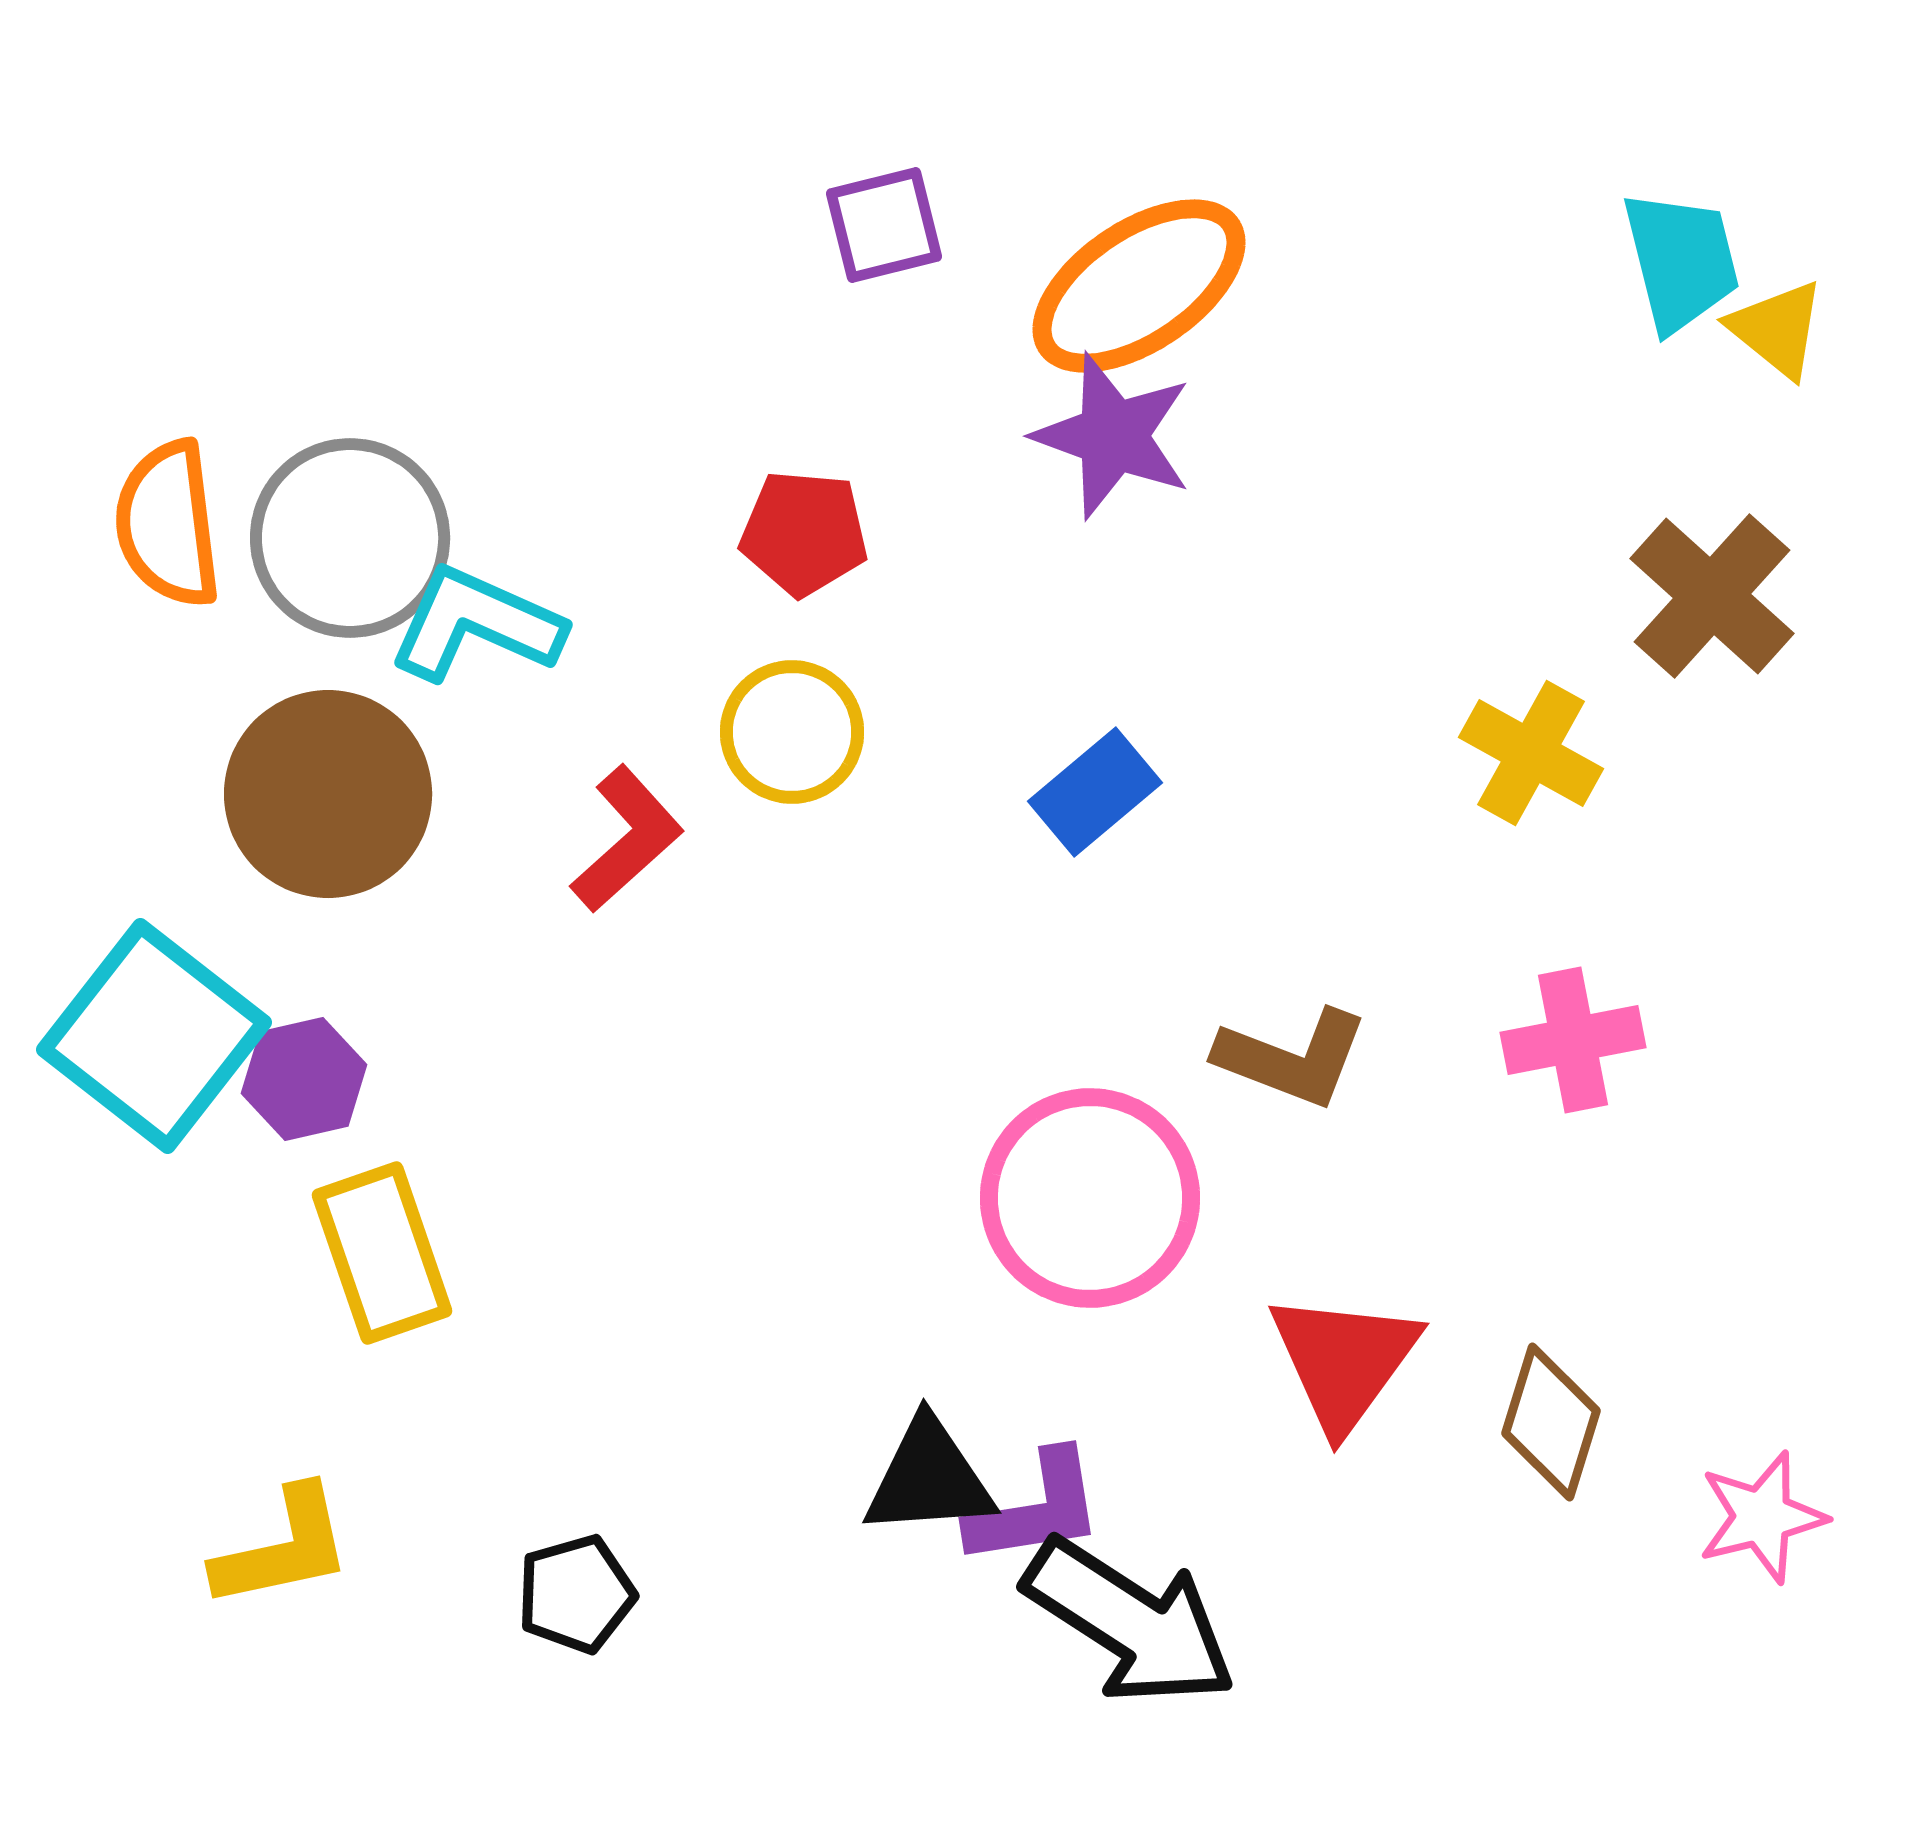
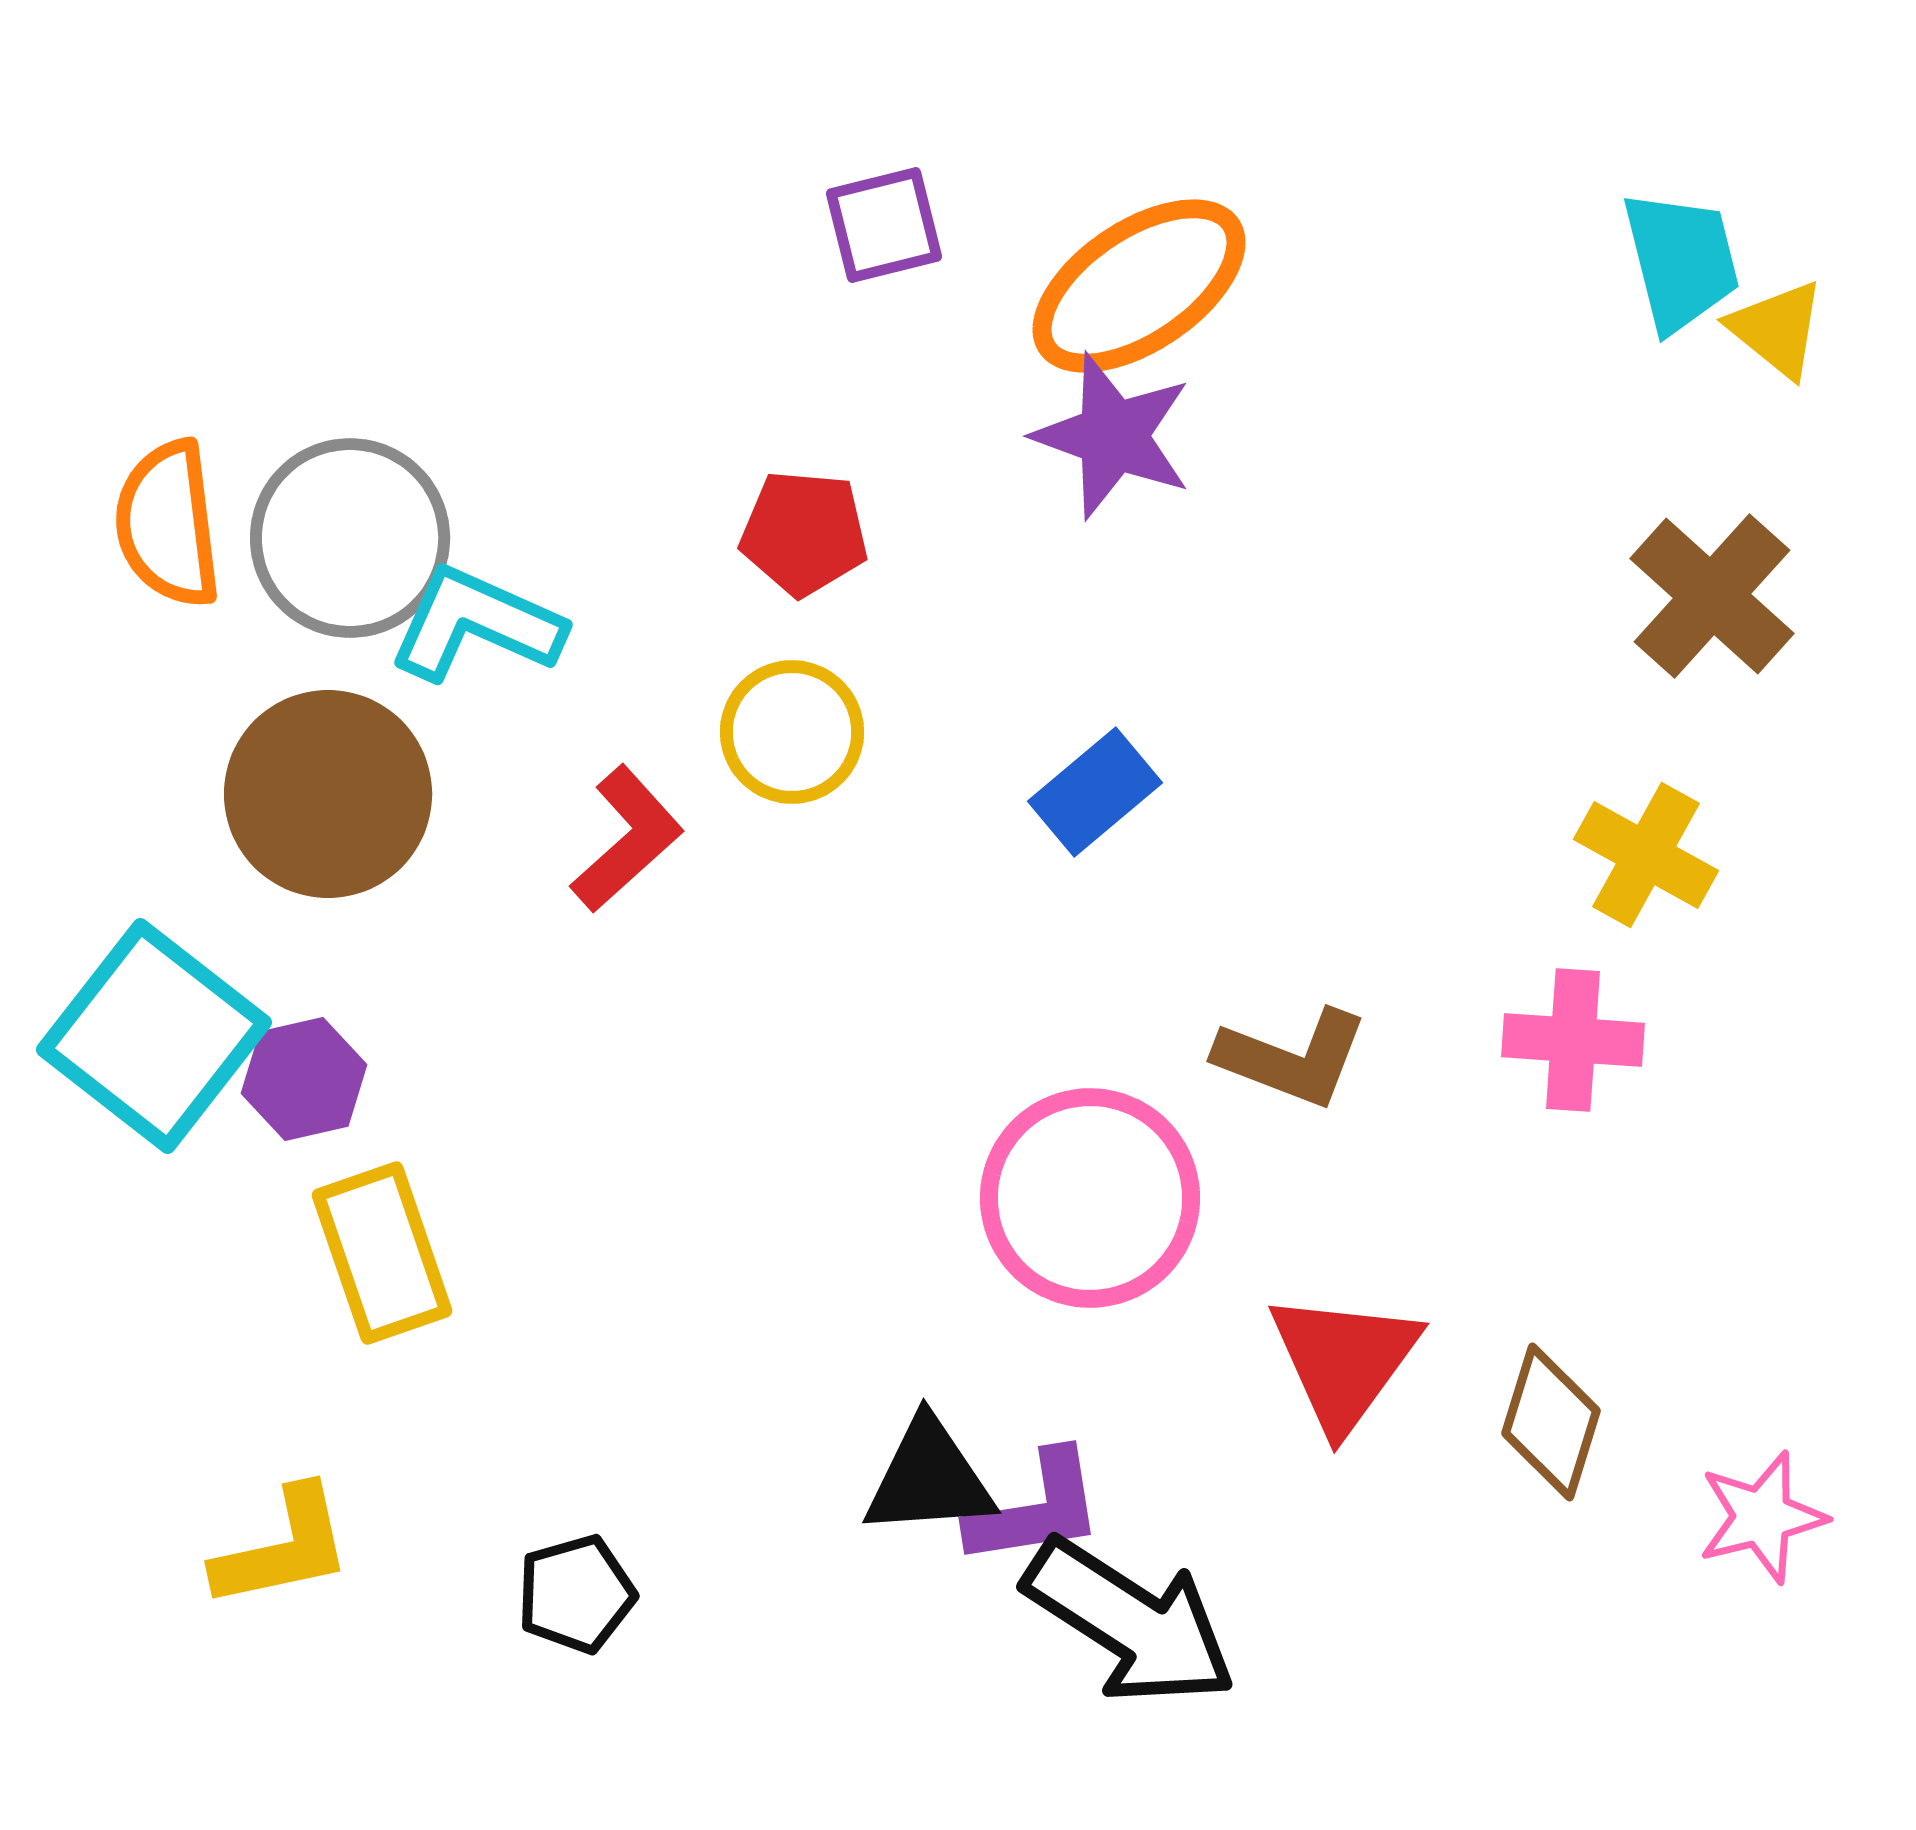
yellow cross: moved 115 px right, 102 px down
pink cross: rotated 15 degrees clockwise
